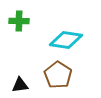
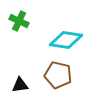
green cross: rotated 24 degrees clockwise
brown pentagon: rotated 20 degrees counterclockwise
